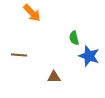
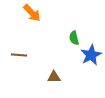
blue star: moved 2 px right, 1 px up; rotated 25 degrees clockwise
